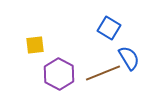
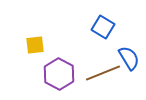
blue square: moved 6 px left, 1 px up
